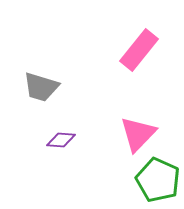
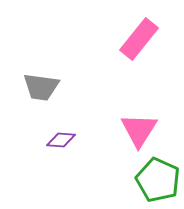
pink rectangle: moved 11 px up
gray trapezoid: rotated 9 degrees counterclockwise
pink triangle: moved 1 px right, 4 px up; rotated 12 degrees counterclockwise
